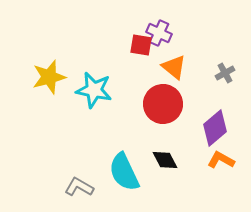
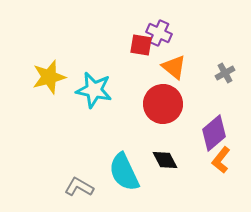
purple diamond: moved 1 px left, 5 px down
orange L-shape: rotated 80 degrees counterclockwise
